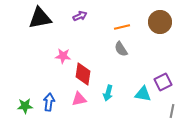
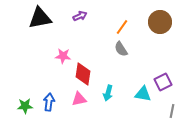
orange line: rotated 42 degrees counterclockwise
